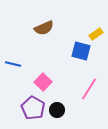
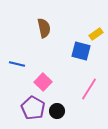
brown semicircle: rotated 78 degrees counterclockwise
blue line: moved 4 px right
black circle: moved 1 px down
